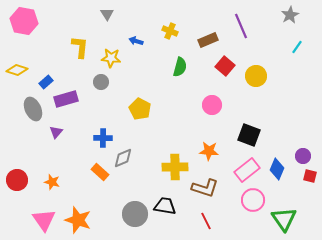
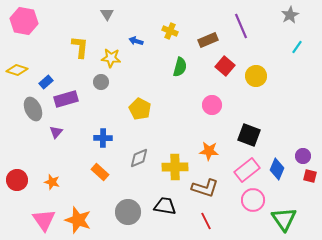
gray diamond at (123, 158): moved 16 px right
gray circle at (135, 214): moved 7 px left, 2 px up
